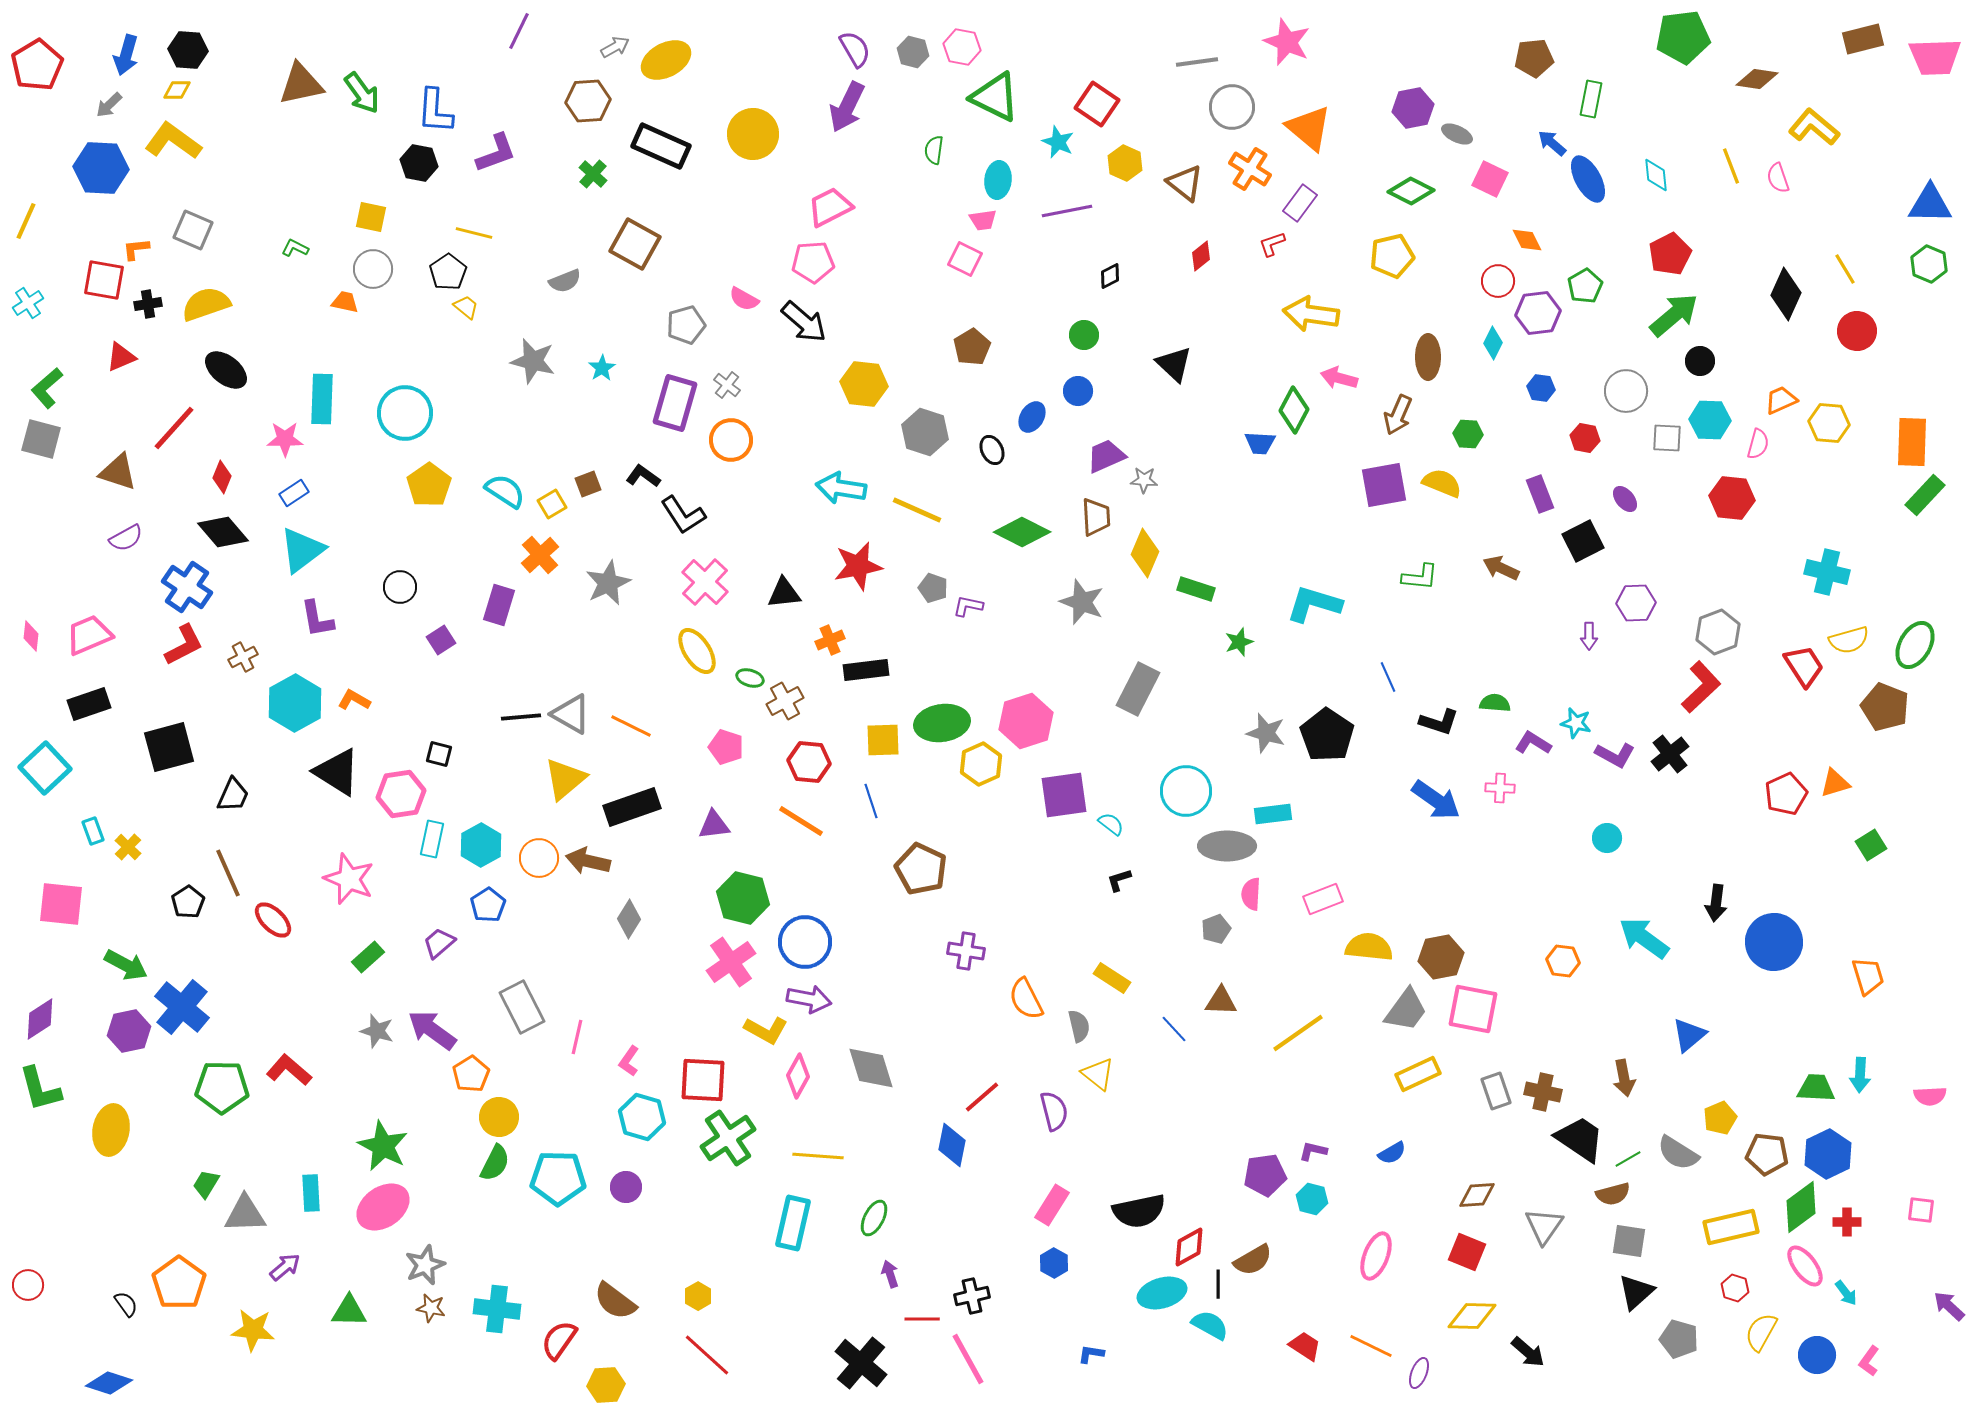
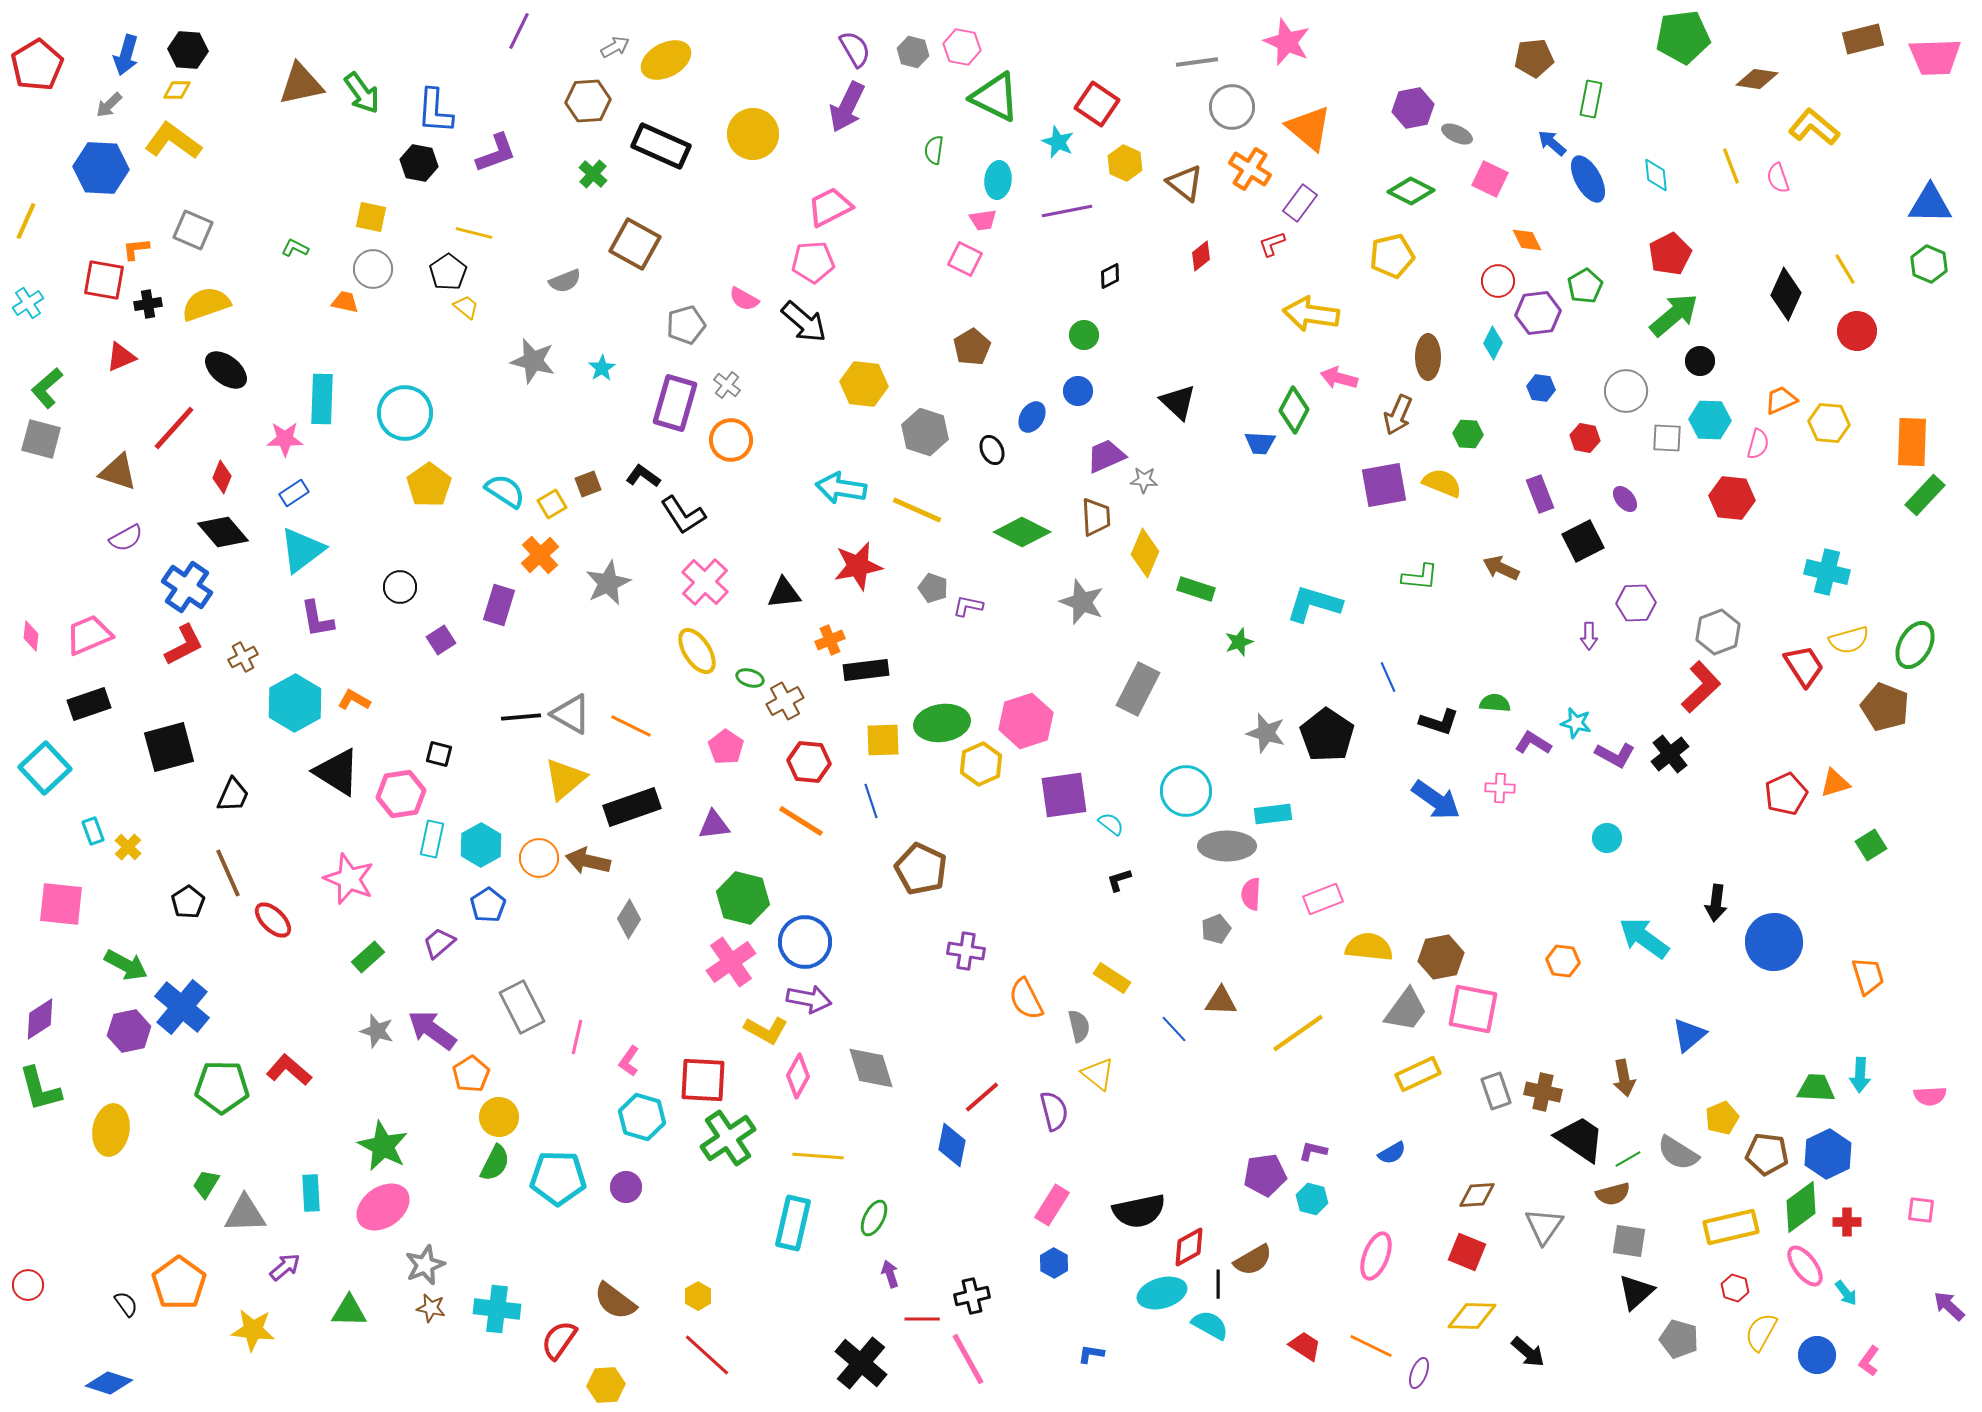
black triangle at (1174, 364): moved 4 px right, 38 px down
pink pentagon at (726, 747): rotated 16 degrees clockwise
yellow pentagon at (1720, 1118): moved 2 px right
